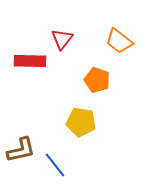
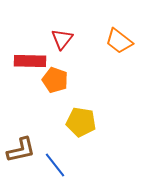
orange pentagon: moved 42 px left
